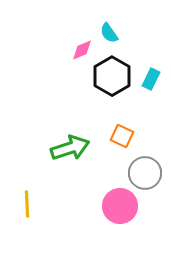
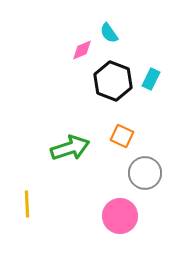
black hexagon: moved 1 px right, 5 px down; rotated 9 degrees counterclockwise
pink circle: moved 10 px down
